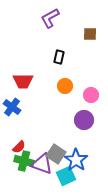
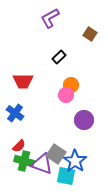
brown square: rotated 32 degrees clockwise
black rectangle: rotated 32 degrees clockwise
orange circle: moved 6 px right, 1 px up
pink circle: moved 25 px left
blue cross: moved 3 px right, 6 px down
red semicircle: moved 1 px up
blue star: moved 1 px left, 1 px down
cyan square: rotated 36 degrees clockwise
